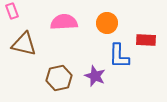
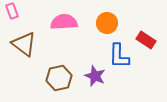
red rectangle: rotated 30 degrees clockwise
brown triangle: rotated 24 degrees clockwise
